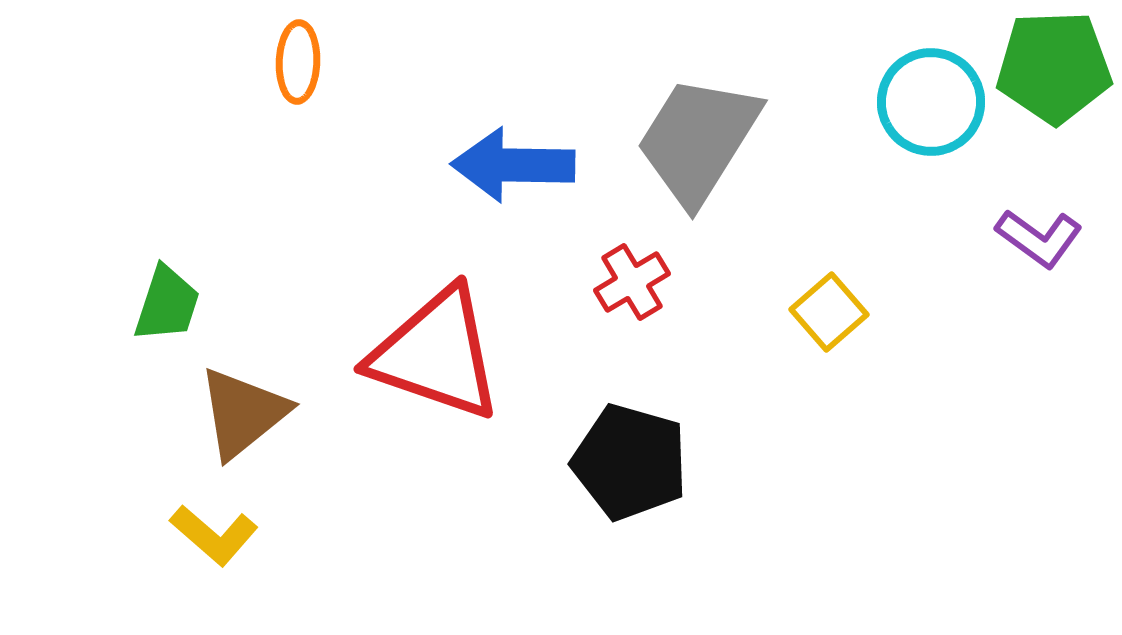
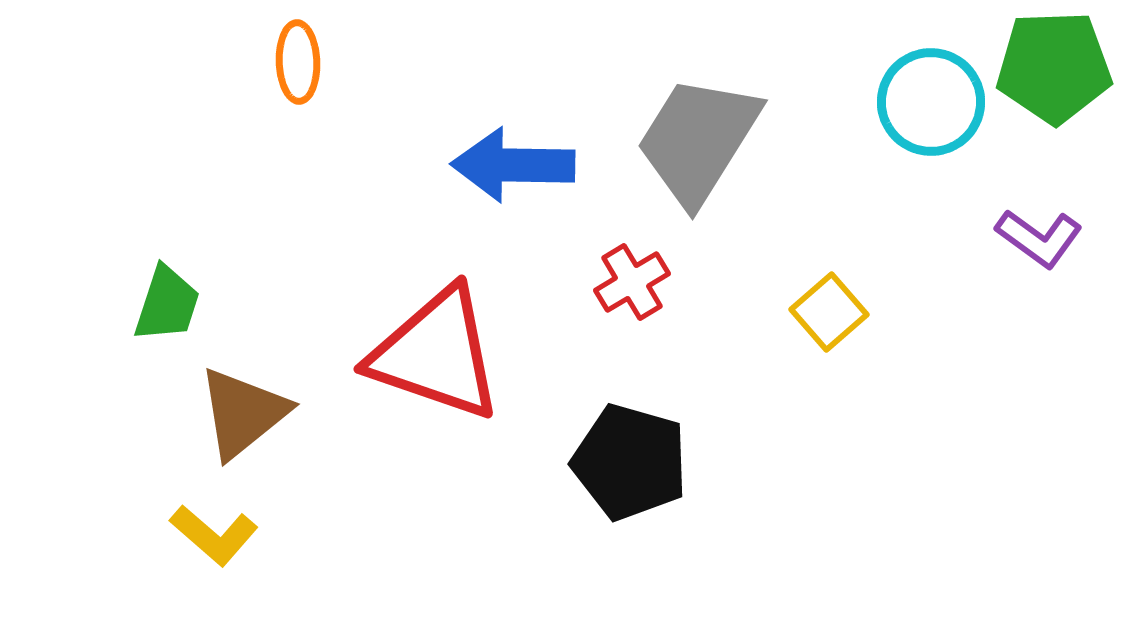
orange ellipse: rotated 4 degrees counterclockwise
